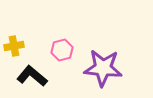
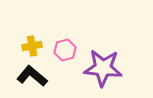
yellow cross: moved 18 px right
pink hexagon: moved 3 px right
